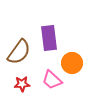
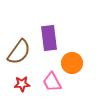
pink trapezoid: moved 2 px down; rotated 20 degrees clockwise
